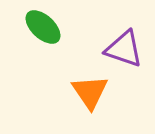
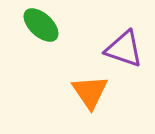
green ellipse: moved 2 px left, 2 px up
